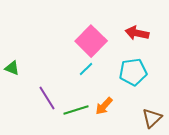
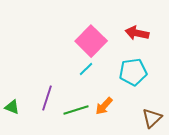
green triangle: moved 39 px down
purple line: rotated 50 degrees clockwise
